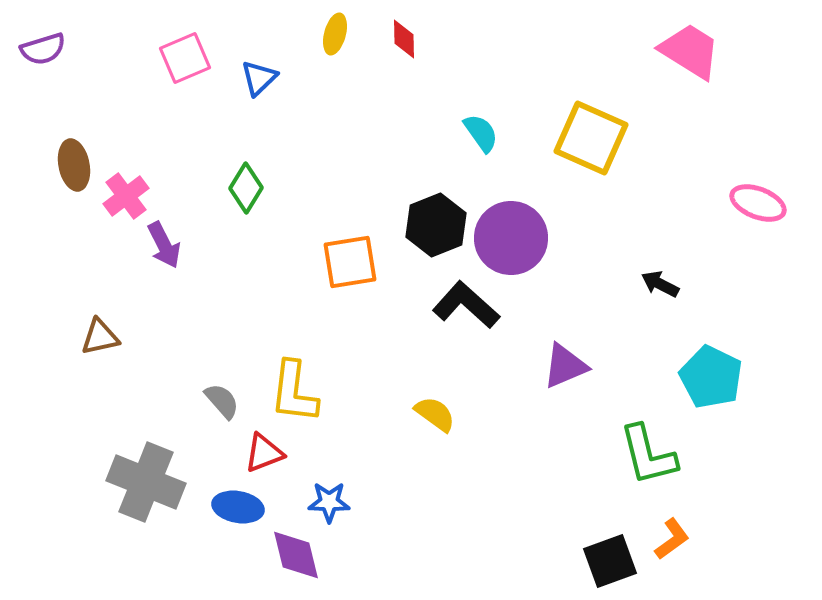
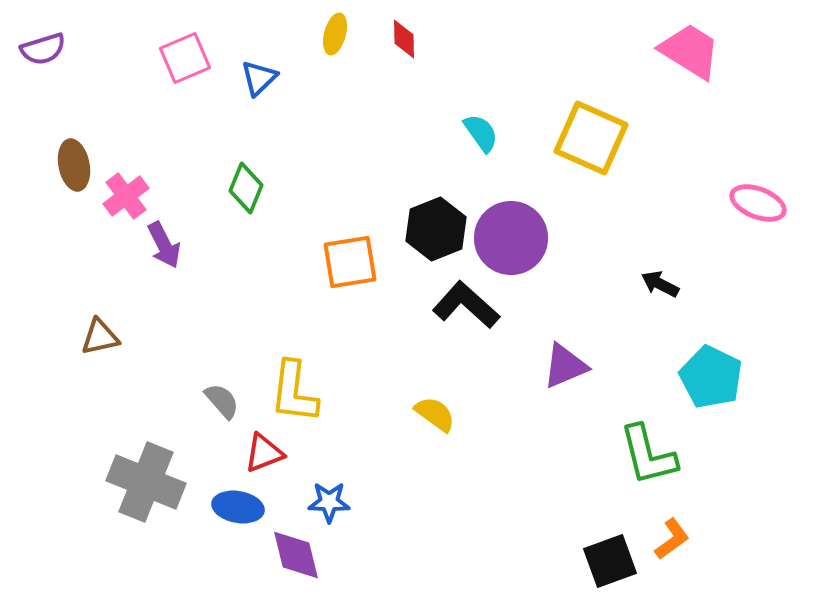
green diamond: rotated 9 degrees counterclockwise
black hexagon: moved 4 px down
